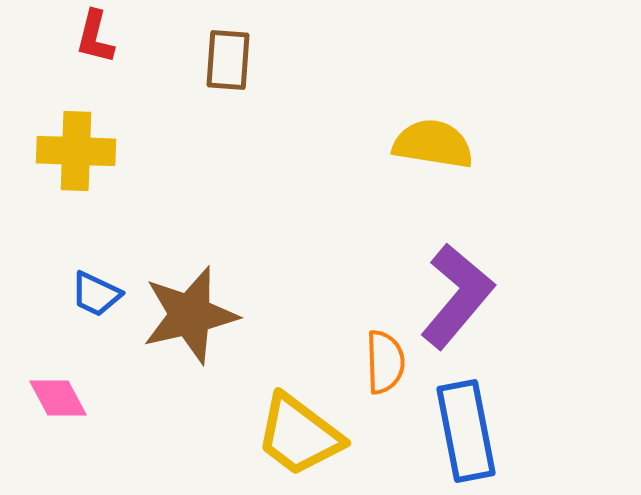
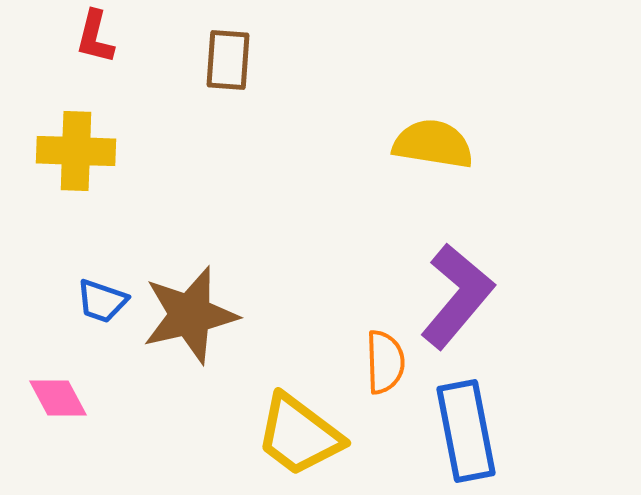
blue trapezoid: moved 6 px right, 7 px down; rotated 6 degrees counterclockwise
